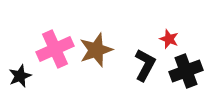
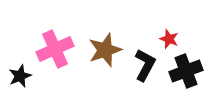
brown star: moved 9 px right
